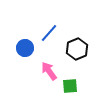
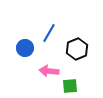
blue line: rotated 12 degrees counterclockwise
pink arrow: rotated 48 degrees counterclockwise
